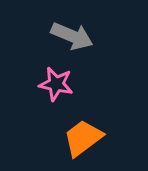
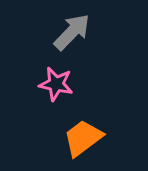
gray arrow: moved 4 px up; rotated 69 degrees counterclockwise
